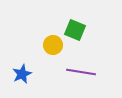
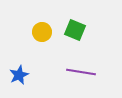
yellow circle: moved 11 px left, 13 px up
blue star: moved 3 px left, 1 px down
